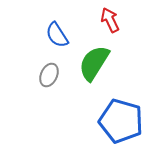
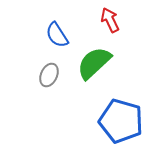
green semicircle: rotated 15 degrees clockwise
